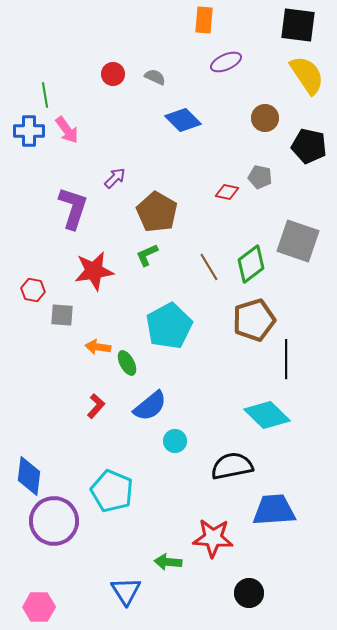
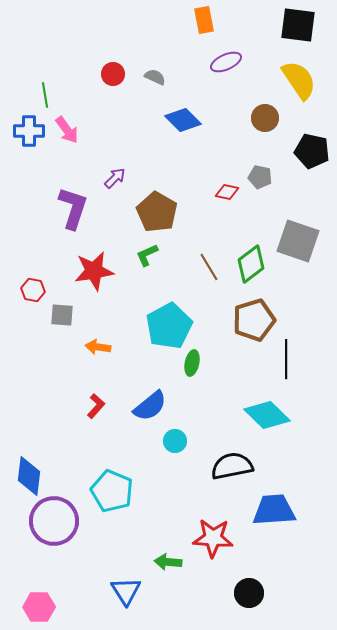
orange rectangle at (204, 20): rotated 16 degrees counterclockwise
yellow semicircle at (307, 75): moved 8 px left, 5 px down
black pentagon at (309, 146): moved 3 px right, 5 px down
green ellipse at (127, 363): moved 65 px right; rotated 40 degrees clockwise
